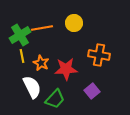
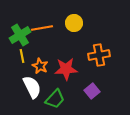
orange cross: rotated 20 degrees counterclockwise
orange star: moved 1 px left, 3 px down
